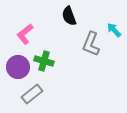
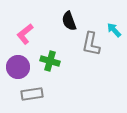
black semicircle: moved 5 px down
gray L-shape: rotated 10 degrees counterclockwise
green cross: moved 6 px right
gray rectangle: rotated 30 degrees clockwise
